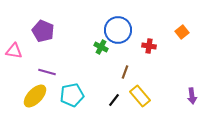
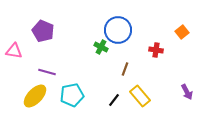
red cross: moved 7 px right, 4 px down
brown line: moved 3 px up
purple arrow: moved 5 px left, 4 px up; rotated 21 degrees counterclockwise
